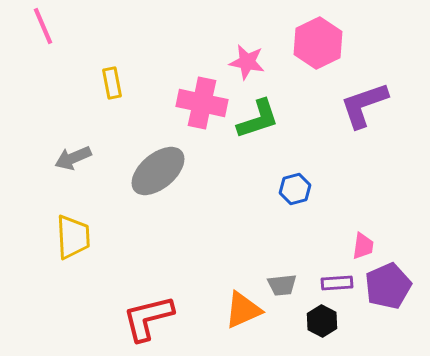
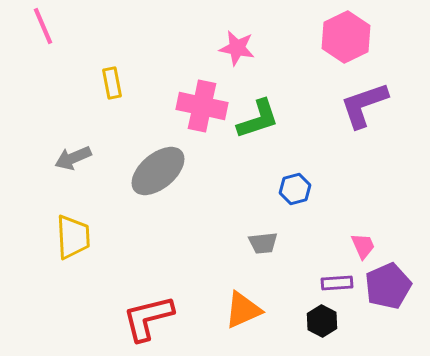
pink hexagon: moved 28 px right, 6 px up
pink star: moved 10 px left, 14 px up
pink cross: moved 3 px down
pink trapezoid: rotated 32 degrees counterclockwise
gray trapezoid: moved 19 px left, 42 px up
